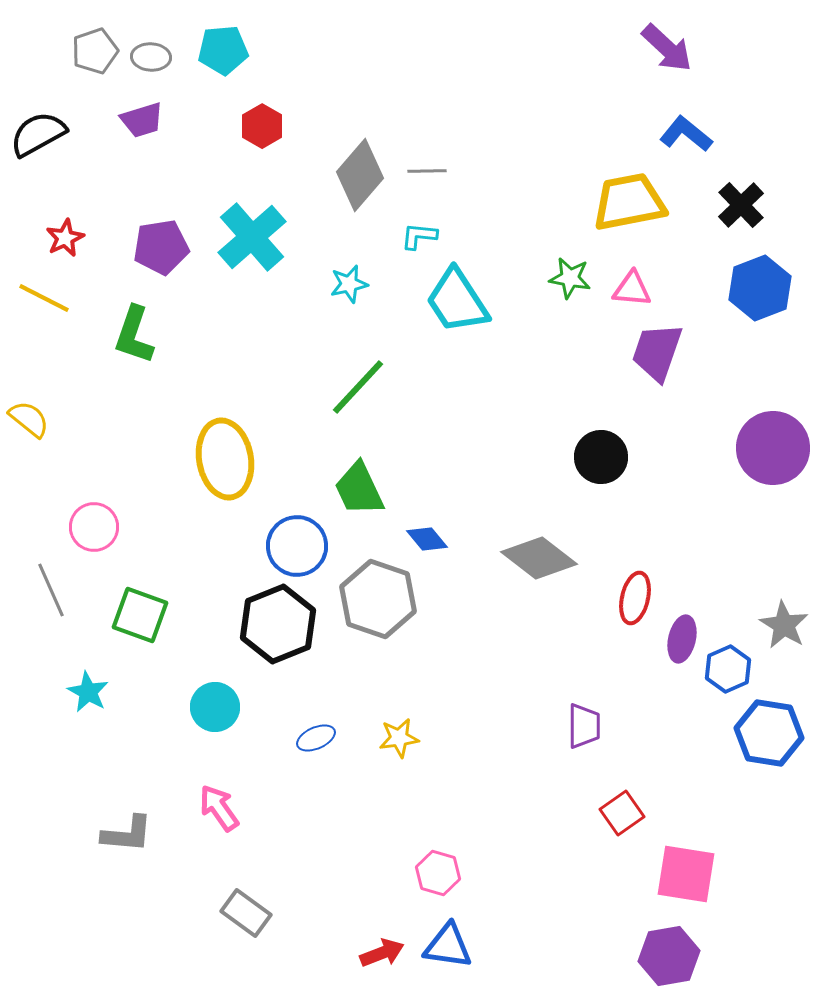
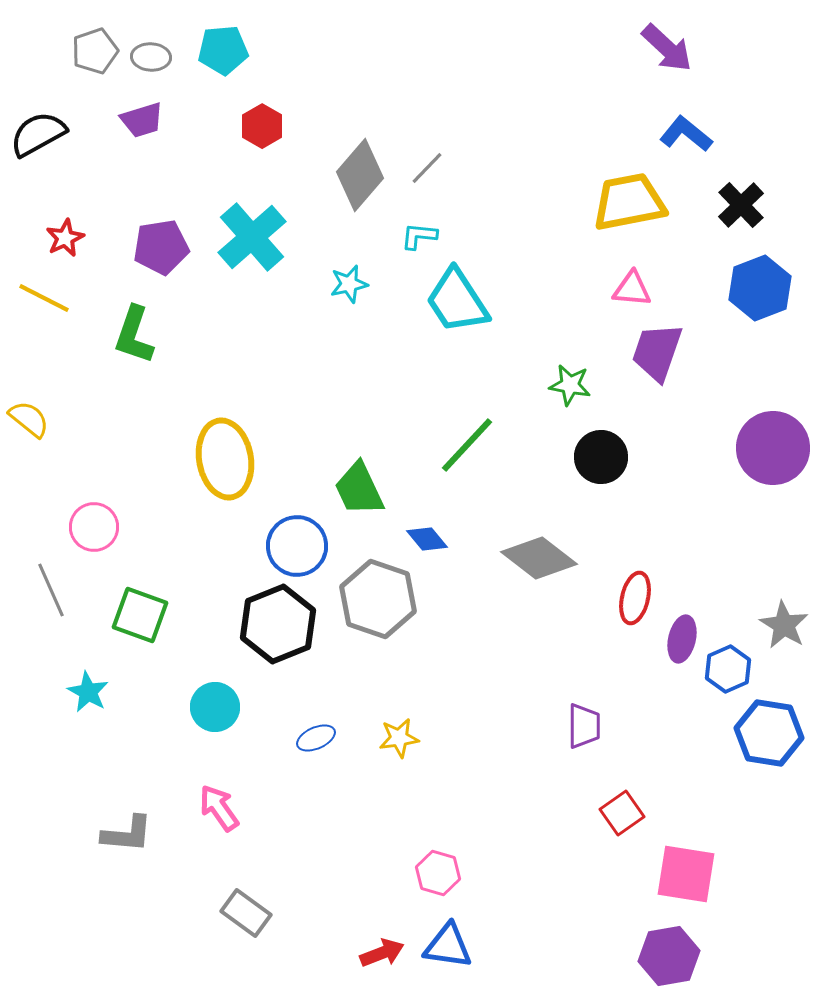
gray line at (427, 171): moved 3 px up; rotated 45 degrees counterclockwise
green star at (570, 278): moved 107 px down
green line at (358, 387): moved 109 px right, 58 px down
